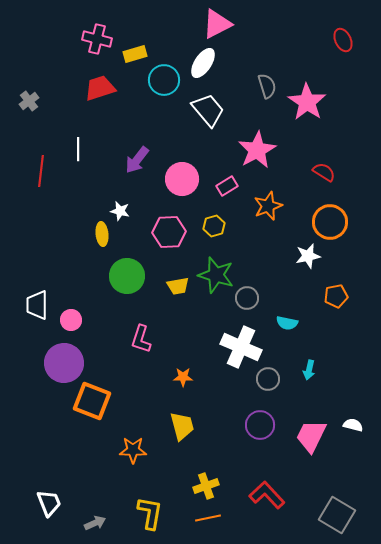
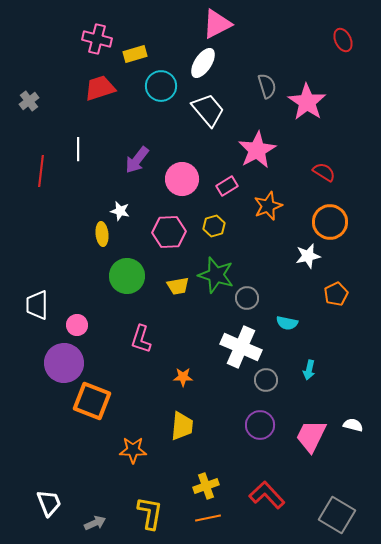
cyan circle at (164, 80): moved 3 px left, 6 px down
orange pentagon at (336, 296): moved 2 px up; rotated 15 degrees counterclockwise
pink circle at (71, 320): moved 6 px right, 5 px down
gray circle at (268, 379): moved 2 px left, 1 px down
yellow trapezoid at (182, 426): rotated 20 degrees clockwise
